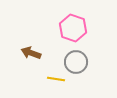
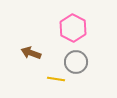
pink hexagon: rotated 8 degrees clockwise
